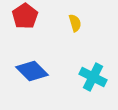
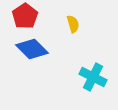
yellow semicircle: moved 2 px left, 1 px down
blue diamond: moved 22 px up
